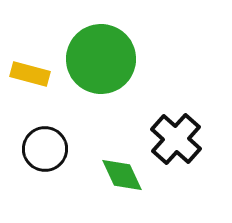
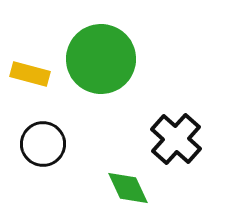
black circle: moved 2 px left, 5 px up
green diamond: moved 6 px right, 13 px down
